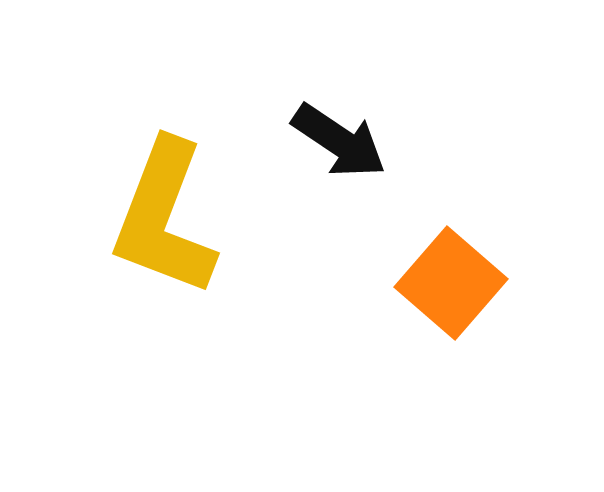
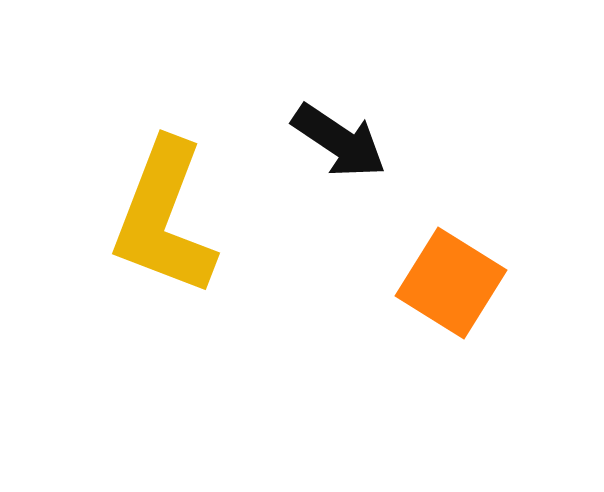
orange square: rotated 9 degrees counterclockwise
